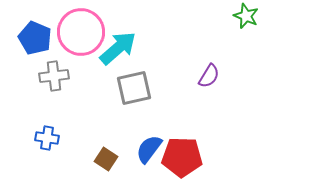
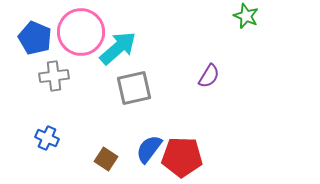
blue cross: rotated 15 degrees clockwise
